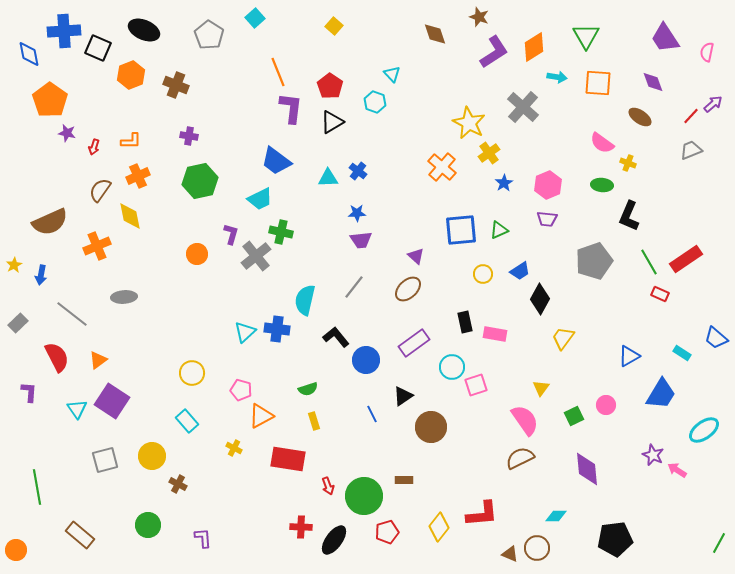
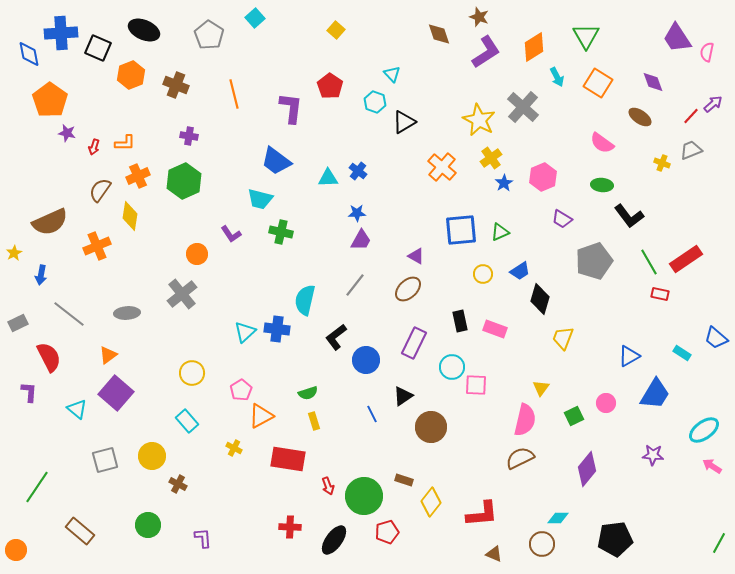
yellow square at (334, 26): moved 2 px right, 4 px down
blue cross at (64, 31): moved 3 px left, 2 px down
brown diamond at (435, 34): moved 4 px right
purple trapezoid at (665, 38): moved 12 px right
purple L-shape at (494, 52): moved 8 px left
orange line at (278, 72): moved 44 px left, 22 px down; rotated 8 degrees clockwise
cyan arrow at (557, 77): rotated 54 degrees clockwise
orange square at (598, 83): rotated 28 degrees clockwise
black triangle at (332, 122): moved 72 px right
yellow star at (469, 123): moved 10 px right, 3 px up
orange L-shape at (131, 141): moved 6 px left, 2 px down
yellow cross at (489, 153): moved 2 px right, 5 px down
yellow cross at (628, 163): moved 34 px right
green hexagon at (200, 181): moved 16 px left; rotated 12 degrees counterclockwise
pink hexagon at (548, 185): moved 5 px left, 8 px up
cyan trapezoid at (260, 199): rotated 40 degrees clockwise
yellow diamond at (130, 216): rotated 20 degrees clockwise
black L-shape at (629, 216): rotated 60 degrees counterclockwise
purple trapezoid at (547, 219): moved 15 px right; rotated 25 degrees clockwise
green triangle at (499, 230): moved 1 px right, 2 px down
purple L-shape at (231, 234): rotated 130 degrees clockwise
purple trapezoid at (361, 240): rotated 55 degrees counterclockwise
gray cross at (256, 256): moved 74 px left, 38 px down
purple triangle at (416, 256): rotated 12 degrees counterclockwise
yellow star at (14, 265): moved 12 px up
gray line at (354, 287): moved 1 px right, 2 px up
red rectangle at (660, 294): rotated 12 degrees counterclockwise
gray ellipse at (124, 297): moved 3 px right, 16 px down
black diamond at (540, 299): rotated 12 degrees counterclockwise
gray line at (72, 314): moved 3 px left
black rectangle at (465, 322): moved 5 px left, 1 px up
gray rectangle at (18, 323): rotated 18 degrees clockwise
pink rectangle at (495, 334): moved 5 px up; rotated 10 degrees clockwise
black L-shape at (336, 337): rotated 88 degrees counterclockwise
yellow trapezoid at (563, 338): rotated 15 degrees counterclockwise
purple rectangle at (414, 343): rotated 28 degrees counterclockwise
red semicircle at (57, 357): moved 8 px left
orange triangle at (98, 360): moved 10 px right, 5 px up
pink square at (476, 385): rotated 20 degrees clockwise
green semicircle at (308, 389): moved 4 px down
pink pentagon at (241, 390): rotated 25 degrees clockwise
blue trapezoid at (661, 394): moved 6 px left
purple square at (112, 401): moved 4 px right, 8 px up; rotated 8 degrees clockwise
pink circle at (606, 405): moved 2 px up
cyan triangle at (77, 409): rotated 15 degrees counterclockwise
pink semicircle at (525, 420): rotated 48 degrees clockwise
purple star at (653, 455): rotated 20 degrees counterclockwise
purple diamond at (587, 469): rotated 44 degrees clockwise
pink arrow at (677, 470): moved 35 px right, 4 px up
brown rectangle at (404, 480): rotated 18 degrees clockwise
green line at (37, 487): rotated 44 degrees clockwise
cyan diamond at (556, 516): moved 2 px right, 2 px down
red cross at (301, 527): moved 11 px left
yellow diamond at (439, 527): moved 8 px left, 25 px up
brown rectangle at (80, 535): moved 4 px up
brown circle at (537, 548): moved 5 px right, 4 px up
brown triangle at (510, 554): moved 16 px left
